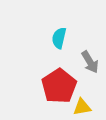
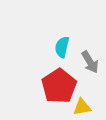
cyan semicircle: moved 3 px right, 9 px down
